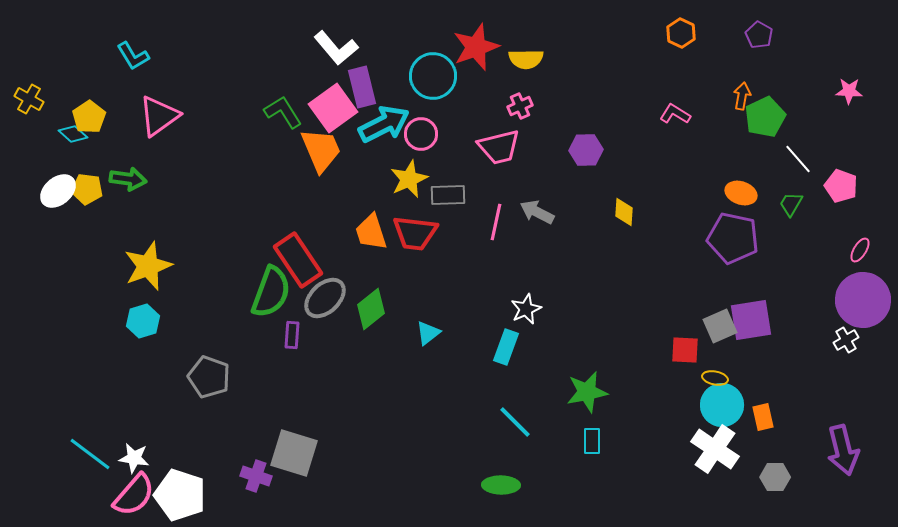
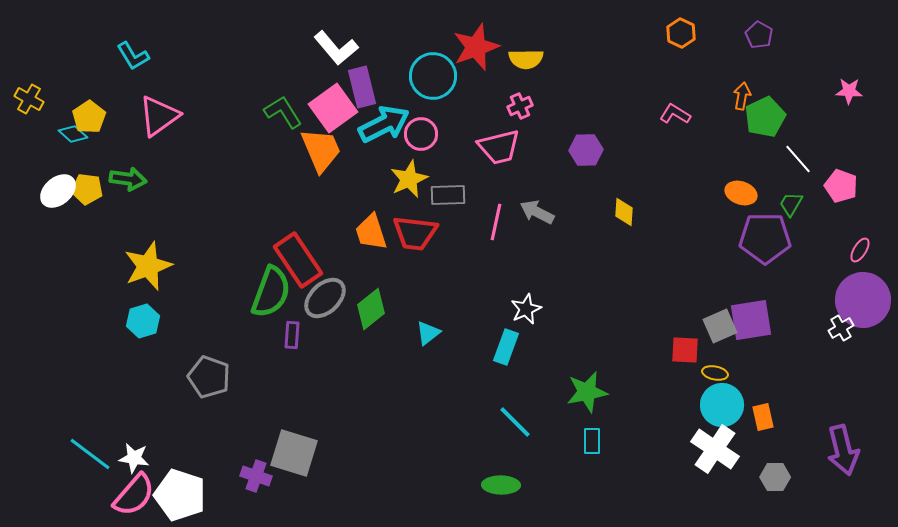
purple pentagon at (733, 238): moved 32 px right; rotated 12 degrees counterclockwise
white cross at (846, 340): moved 5 px left, 12 px up
yellow ellipse at (715, 378): moved 5 px up
